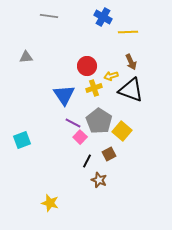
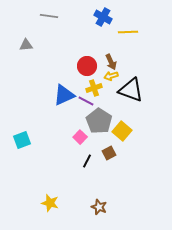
gray triangle: moved 12 px up
brown arrow: moved 20 px left
blue triangle: rotated 40 degrees clockwise
purple line: moved 13 px right, 22 px up
brown square: moved 1 px up
brown star: moved 27 px down
